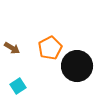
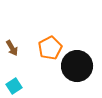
brown arrow: rotated 28 degrees clockwise
cyan square: moved 4 px left
